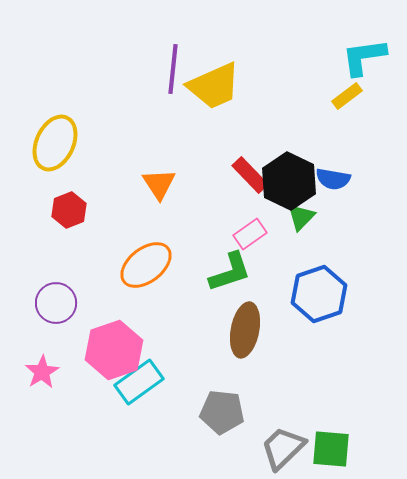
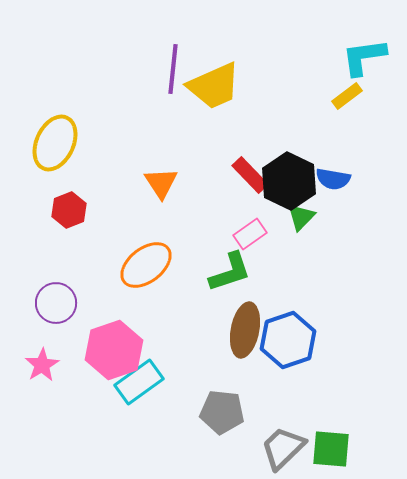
orange triangle: moved 2 px right, 1 px up
blue hexagon: moved 31 px left, 46 px down
pink star: moved 7 px up
